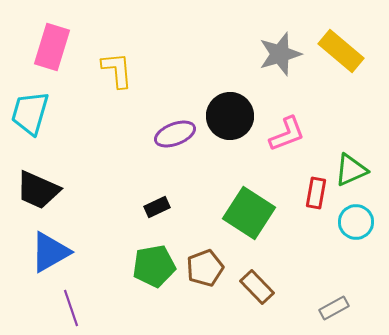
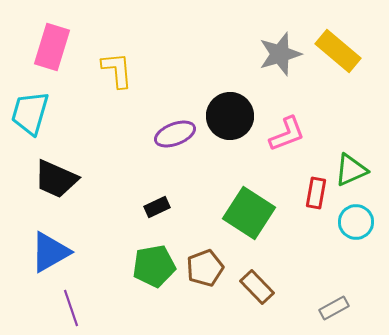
yellow rectangle: moved 3 px left
black trapezoid: moved 18 px right, 11 px up
